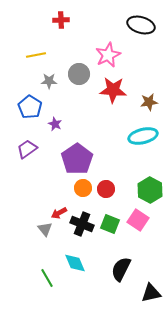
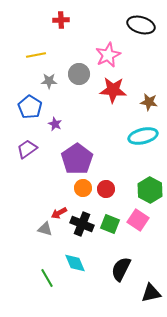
brown star: rotated 18 degrees clockwise
gray triangle: rotated 35 degrees counterclockwise
